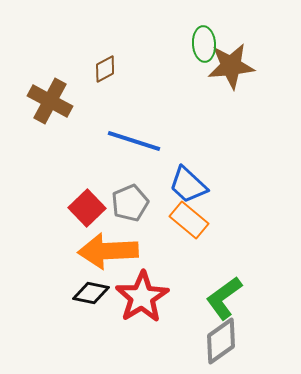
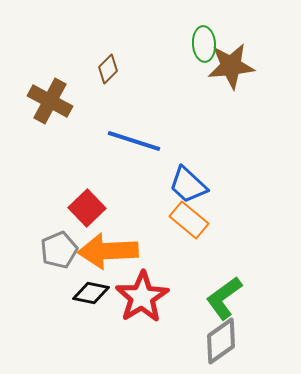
brown diamond: moved 3 px right; rotated 16 degrees counterclockwise
gray pentagon: moved 71 px left, 47 px down
